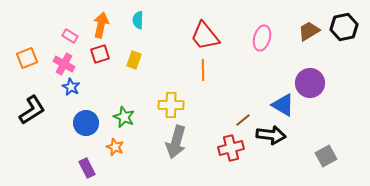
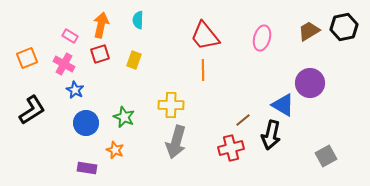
blue star: moved 4 px right, 3 px down
black arrow: rotated 96 degrees clockwise
orange star: moved 3 px down
purple rectangle: rotated 54 degrees counterclockwise
